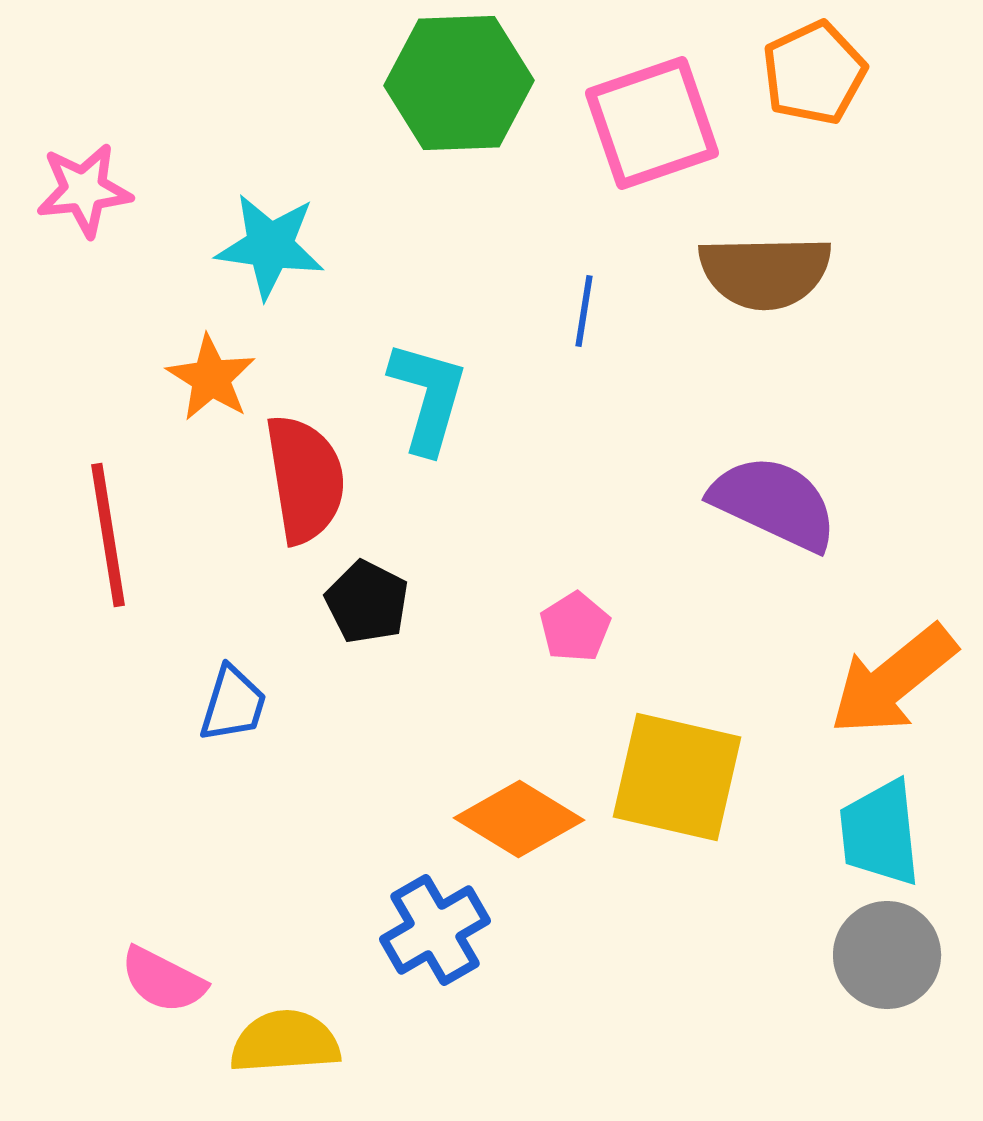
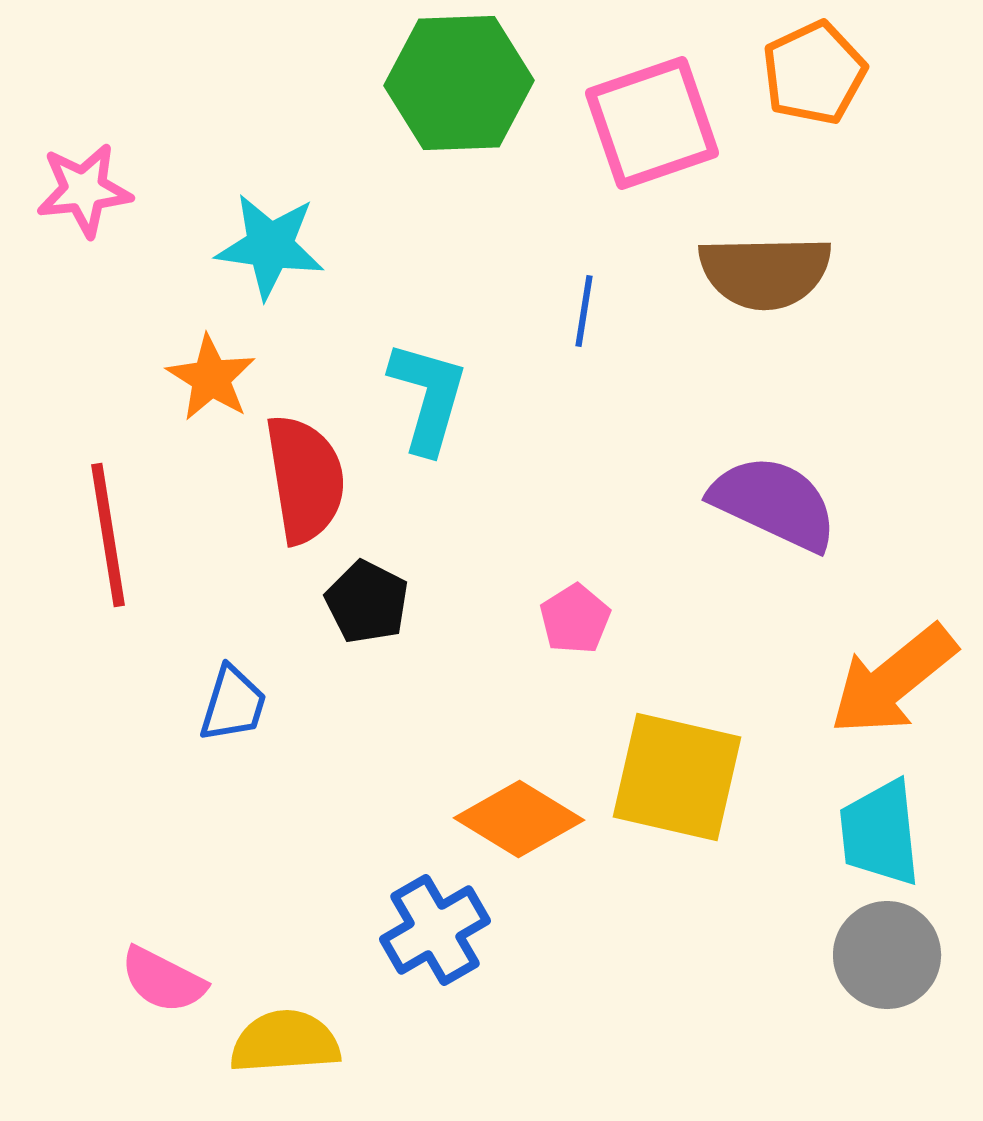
pink pentagon: moved 8 px up
